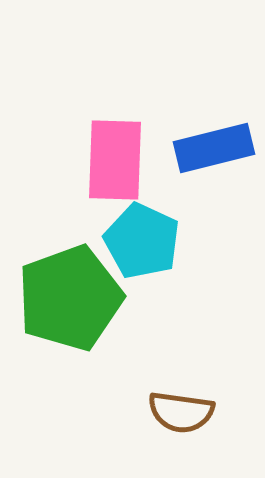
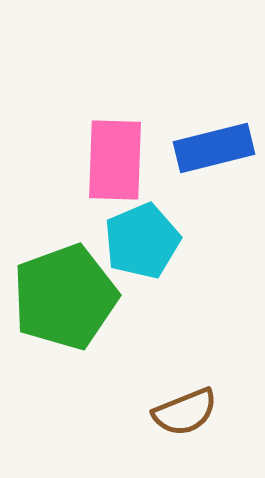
cyan pentagon: rotated 24 degrees clockwise
green pentagon: moved 5 px left, 1 px up
brown semicircle: moved 4 px right; rotated 30 degrees counterclockwise
